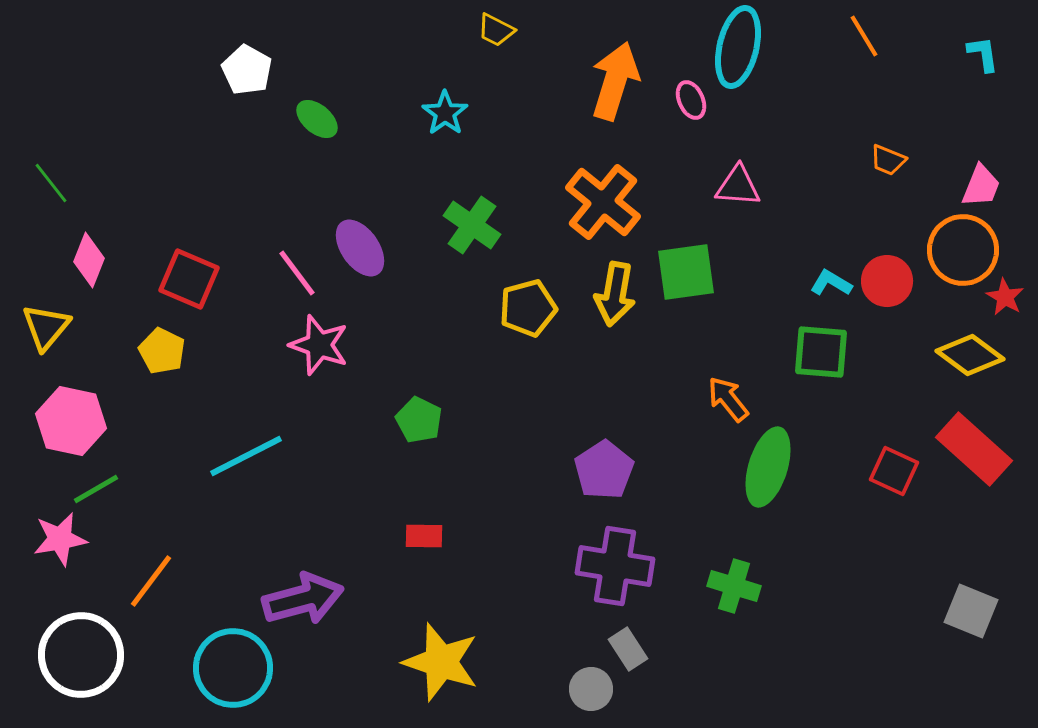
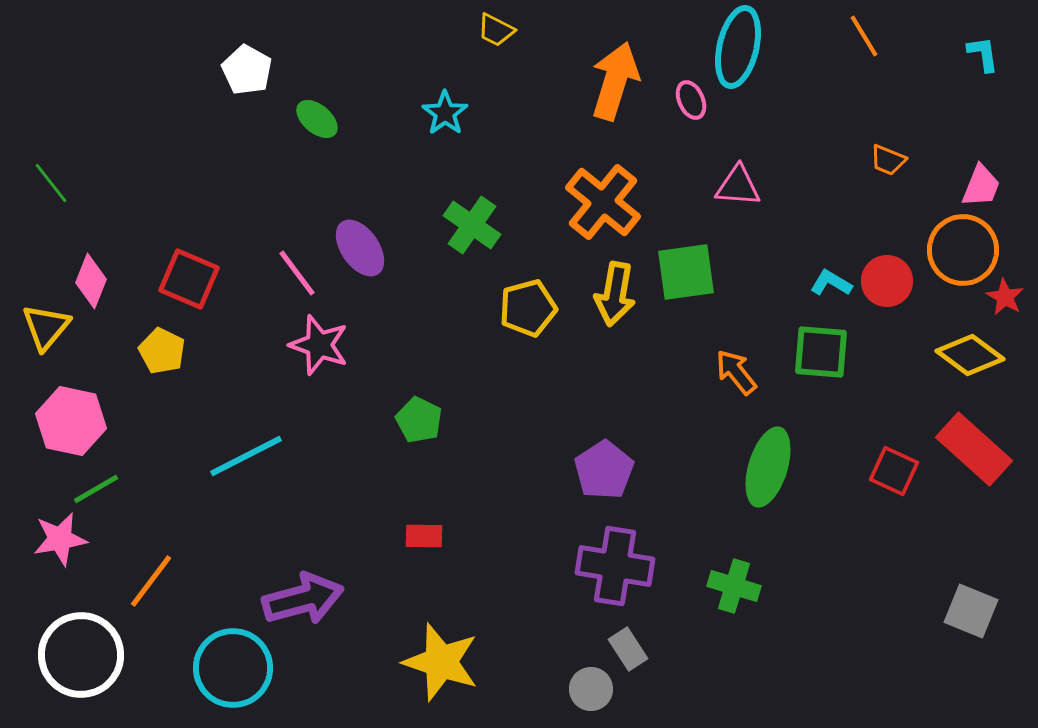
pink diamond at (89, 260): moved 2 px right, 21 px down
orange arrow at (728, 399): moved 8 px right, 27 px up
